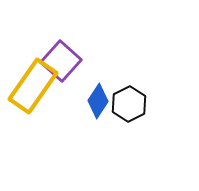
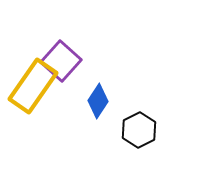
black hexagon: moved 10 px right, 26 px down
